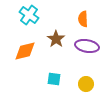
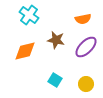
orange semicircle: rotated 98 degrees counterclockwise
brown star: moved 1 px down; rotated 24 degrees counterclockwise
purple ellipse: moved 1 px left, 1 px down; rotated 55 degrees counterclockwise
cyan square: moved 1 px right, 1 px down; rotated 24 degrees clockwise
